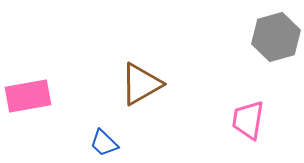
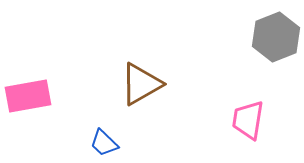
gray hexagon: rotated 6 degrees counterclockwise
